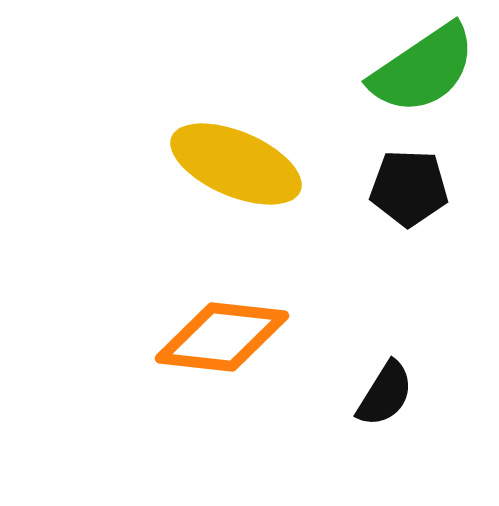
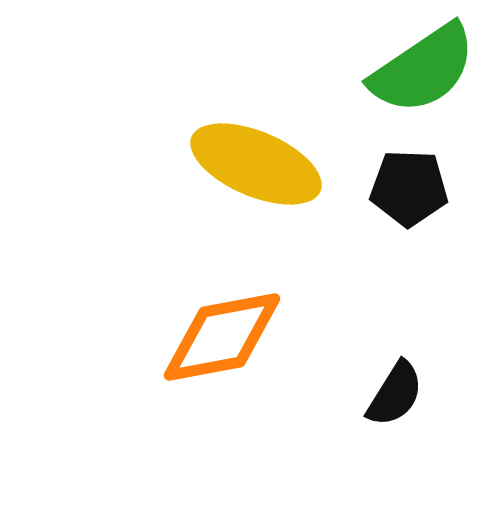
yellow ellipse: moved 20 px right
orange diamond: rotated 17 degrees counterclockwise
black semicircle: moved 10 px right
